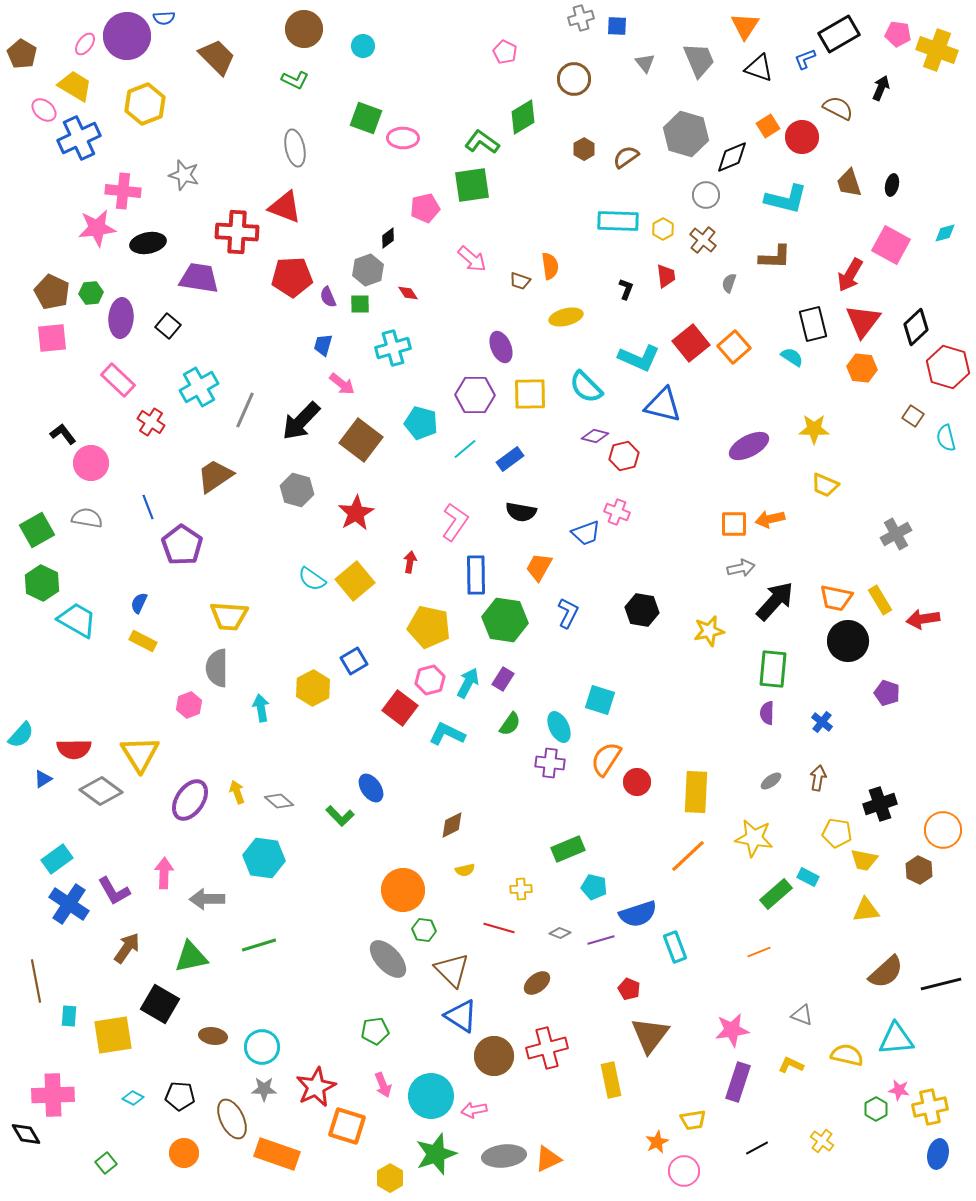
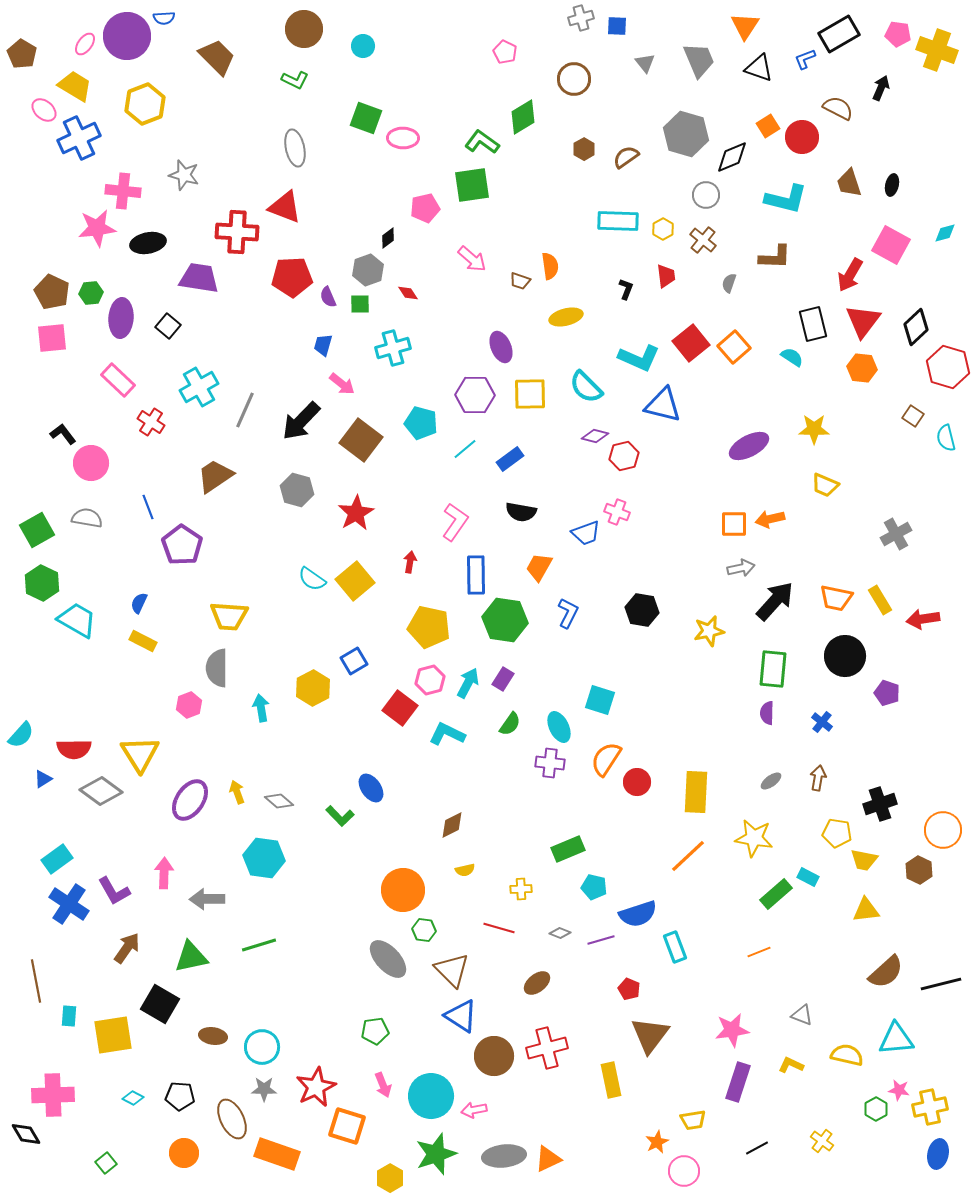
black circle at (848, 641): moved 3 px left, 15 px down
